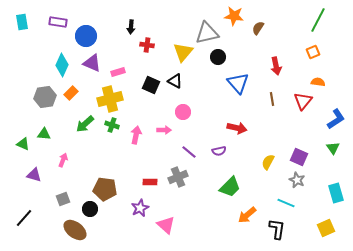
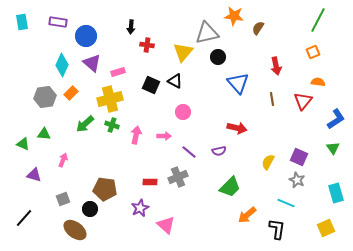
purple triangle at (92, 63): rotated 18 degrees clockwise
pink arrow at (164, 130): moved 6 px down
